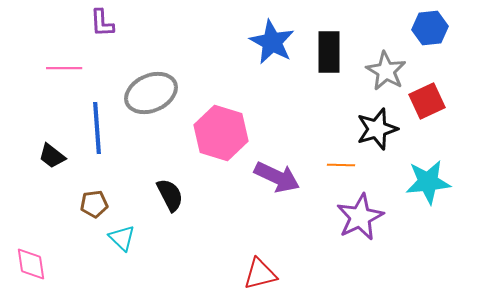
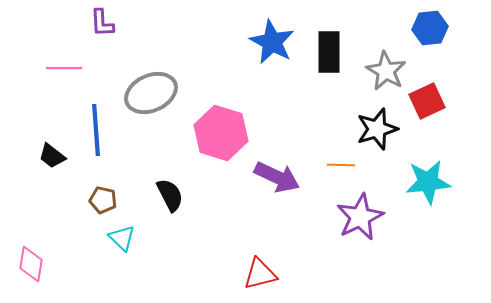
blue line: moved 1 px left, 2 px down
brown pentagon: moved 9 px right, 4 px up; rotated 20 degrees clockwise
pink diamond: rotated 18 degrees clockwise
